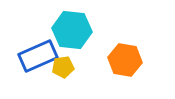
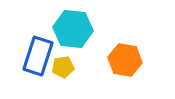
cyan hexagon: moved 1 px right, 1 px up
blue rectangle: rotated 48 degrees counterclockwise
